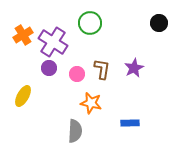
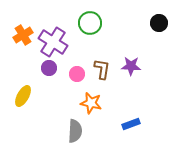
purple star: moved 3 px left, 2 px up; rotated 30 degrees clockwise
blue rectangle: moved 1 px right, 1 px down; rotated 18 degrees counterclockwise
